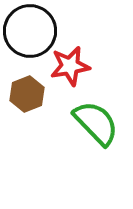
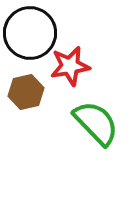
black circle: moved 2 px down
brown hexagon: moved 1 px left, 2 px up; rotated 8 degrees clockwise
